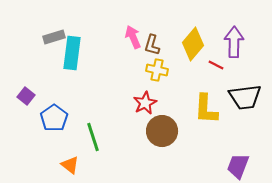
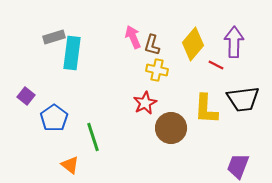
black trapezoid: moved 2 px left, 2 px down
brown circle: moved 9 px right, 3 px up
